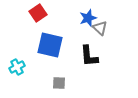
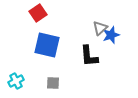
blue star: moved 23 px right, 17 px down
gray triangle: rotated 35 degrees clockwise
blue square: moved 3 px left
cyan cross: moved 1 px left, 14 px down
gray square: moved 6 px left
